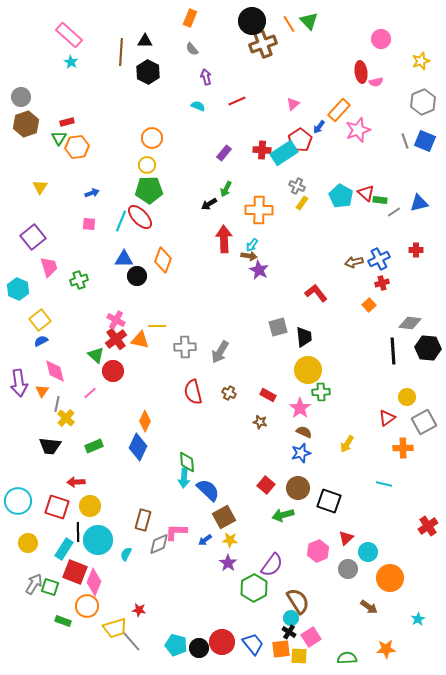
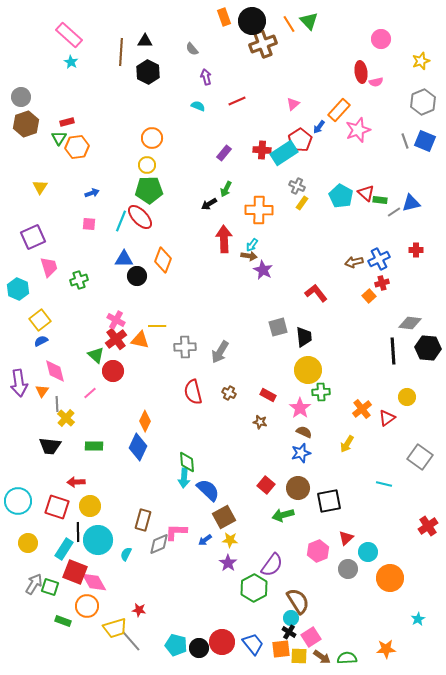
orange rectangle at (190, 18): moved 34 px right, 1 px up; rotated 42 degrees counterclockwise
blue triangle at (419, 203): moved 8 px left
purple square at (33, 237): rotated 15 degrees clockwise
purple star at (259, 270): moved 4 px right
orange square at (369, 305): moved 9 px up
gray line at (57, 404): rotated 14 degrees counterclockwise
gray square at (424, 422): moved 4 px left, 35 px down; rotated 25 degrees counterclockwise
green rectangle at (94, 446): rotated 24 degrees clockwise
orange cross at (403, 448): moved 41 px left, 39 px up; rotated 36 degrees counterclockwise
black square at (329, 501): rotated 30 degrees counterclockwise
pink diamond at (94, 582): rotated 52 degrees counterclockwise
brown arrow at (369, 607): moved 47 px left, 50 px down
